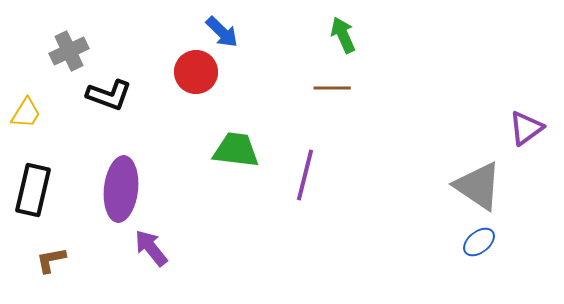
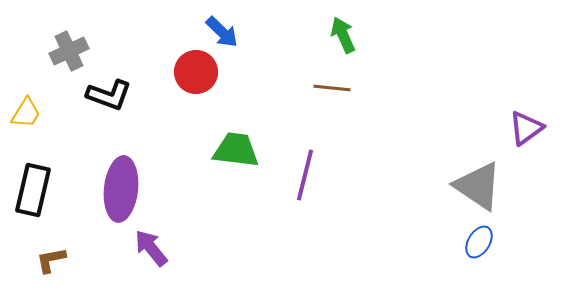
brown line: rotated 6 degrees clockwise
blue ellipse: rotated 20 degrees counterclockwise
